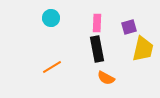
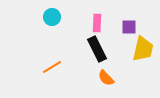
cyan circle: moved 1 px right, 1 px up
purple square: rotated 14 degrees clockwise
black rectangle: rotated 15 degrees counterclockwise
orange semicircle: rotated 18 degrees clockwise
